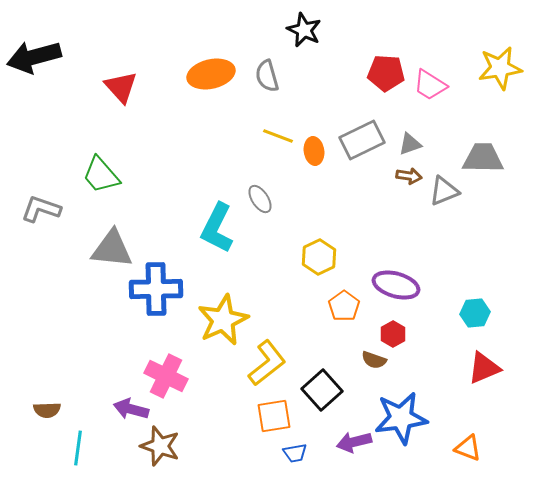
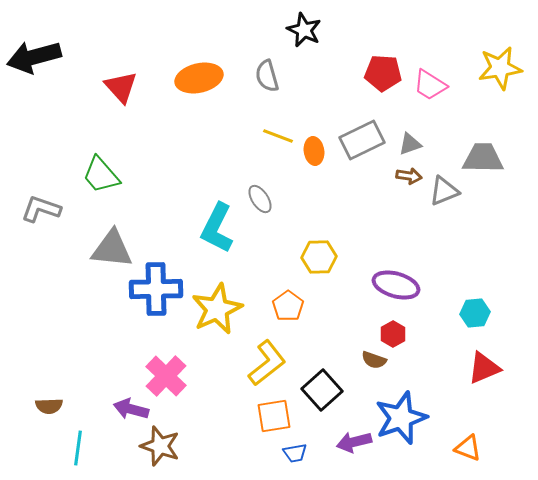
red pentagon at (386, 73): moved 3 px left
orange ellipse at (211, 74): moved 12 px left, 4 px down
yellow hexagon at (319, 257): rotated 24 degrees clockwise
orange pentagon at (344, 306): moved 56 px left
yellow star at (223, 320): moved 6 px left, 11 px up
pink cross at (166, 376): rotated 18 degrees clockwise
brown semicircle at (47, 410): moved 2 px right, 4 px up
blue star at (401, 418): rotated 12 degrees counterclockwise
